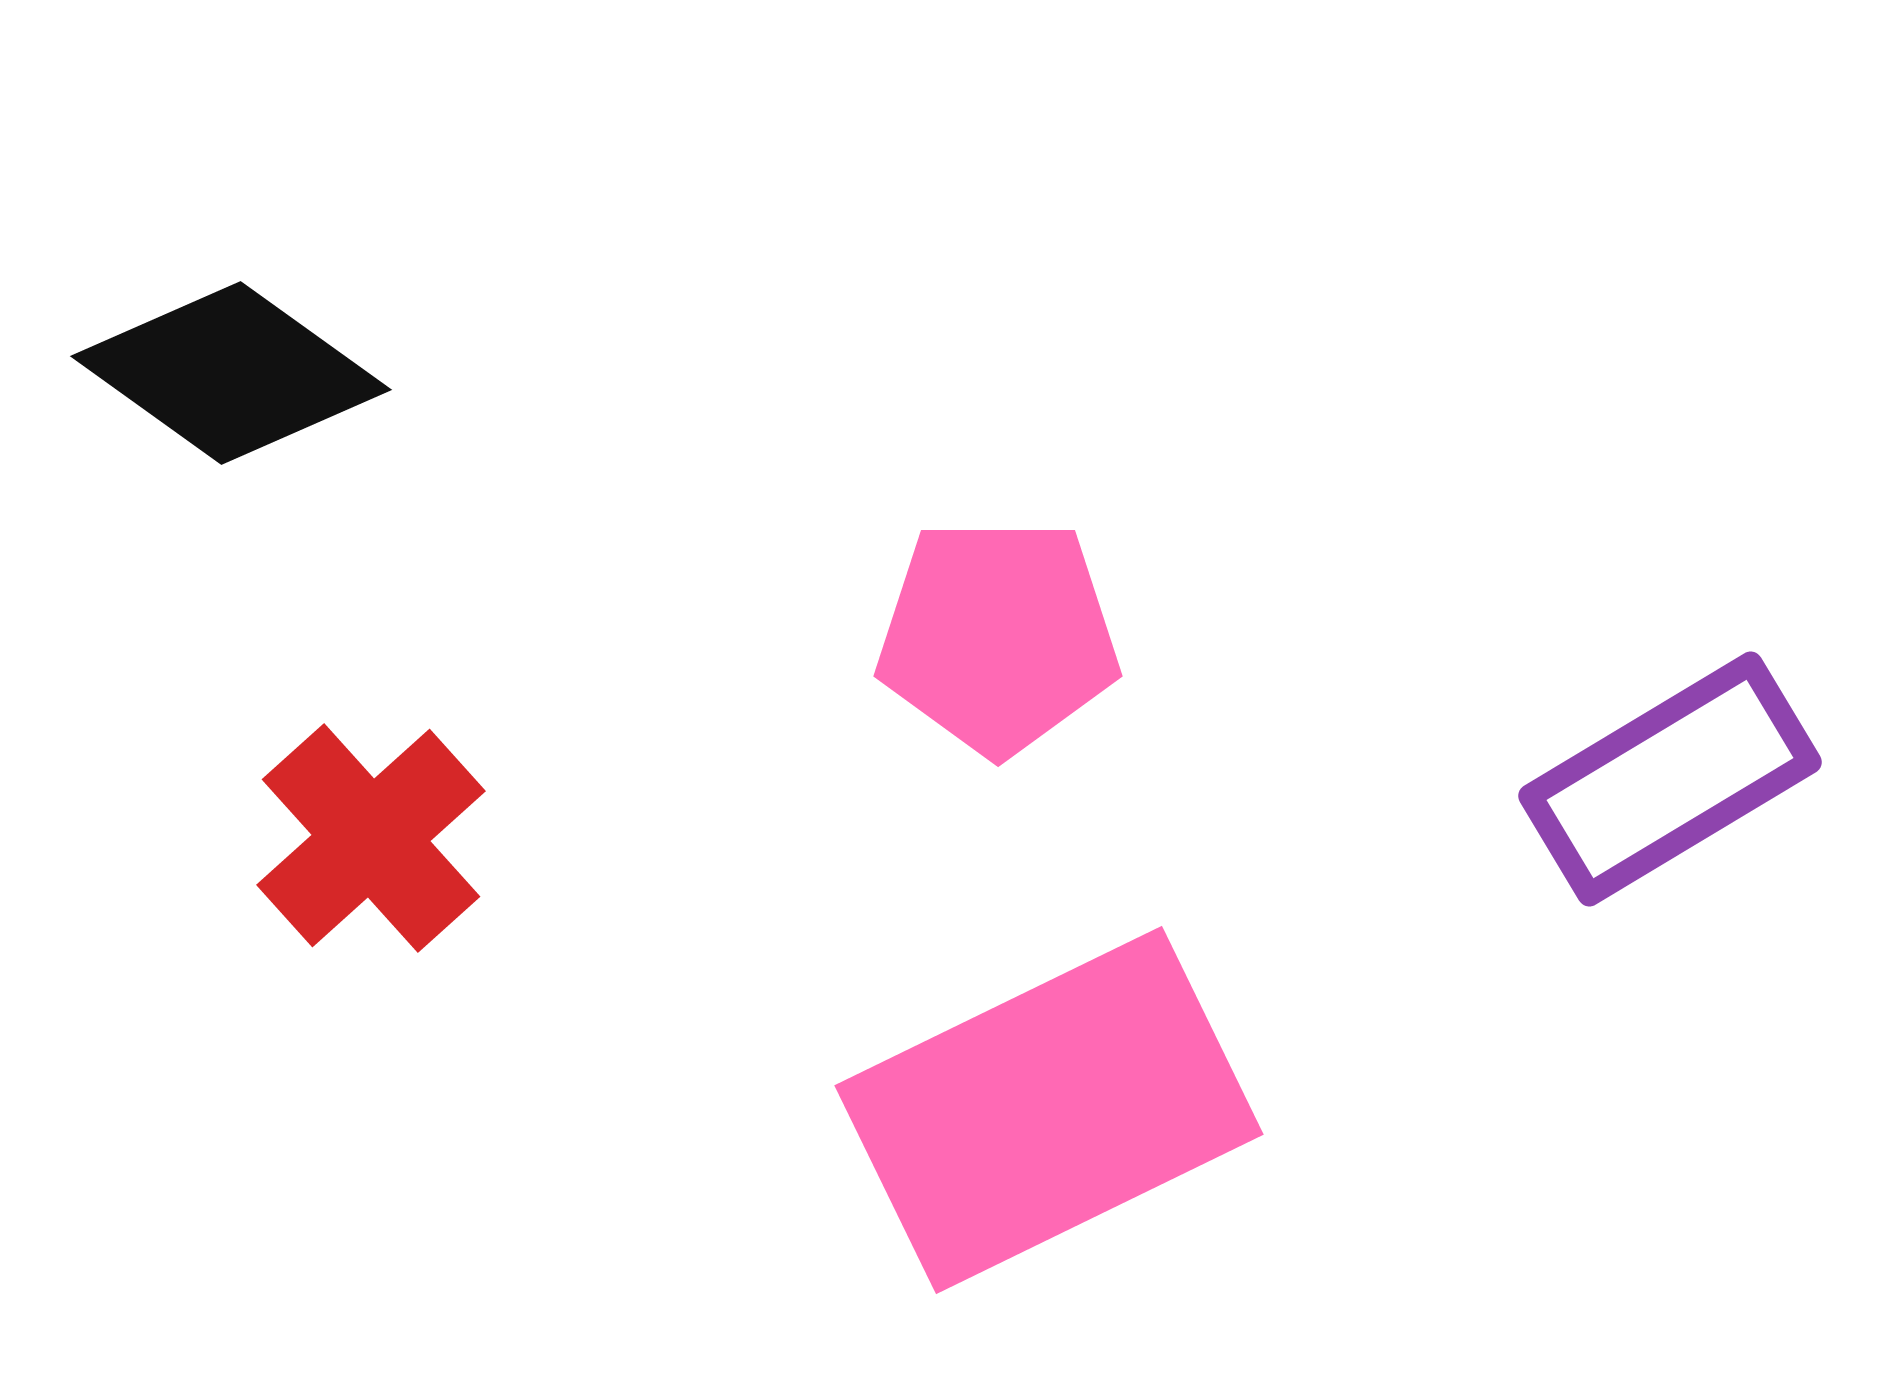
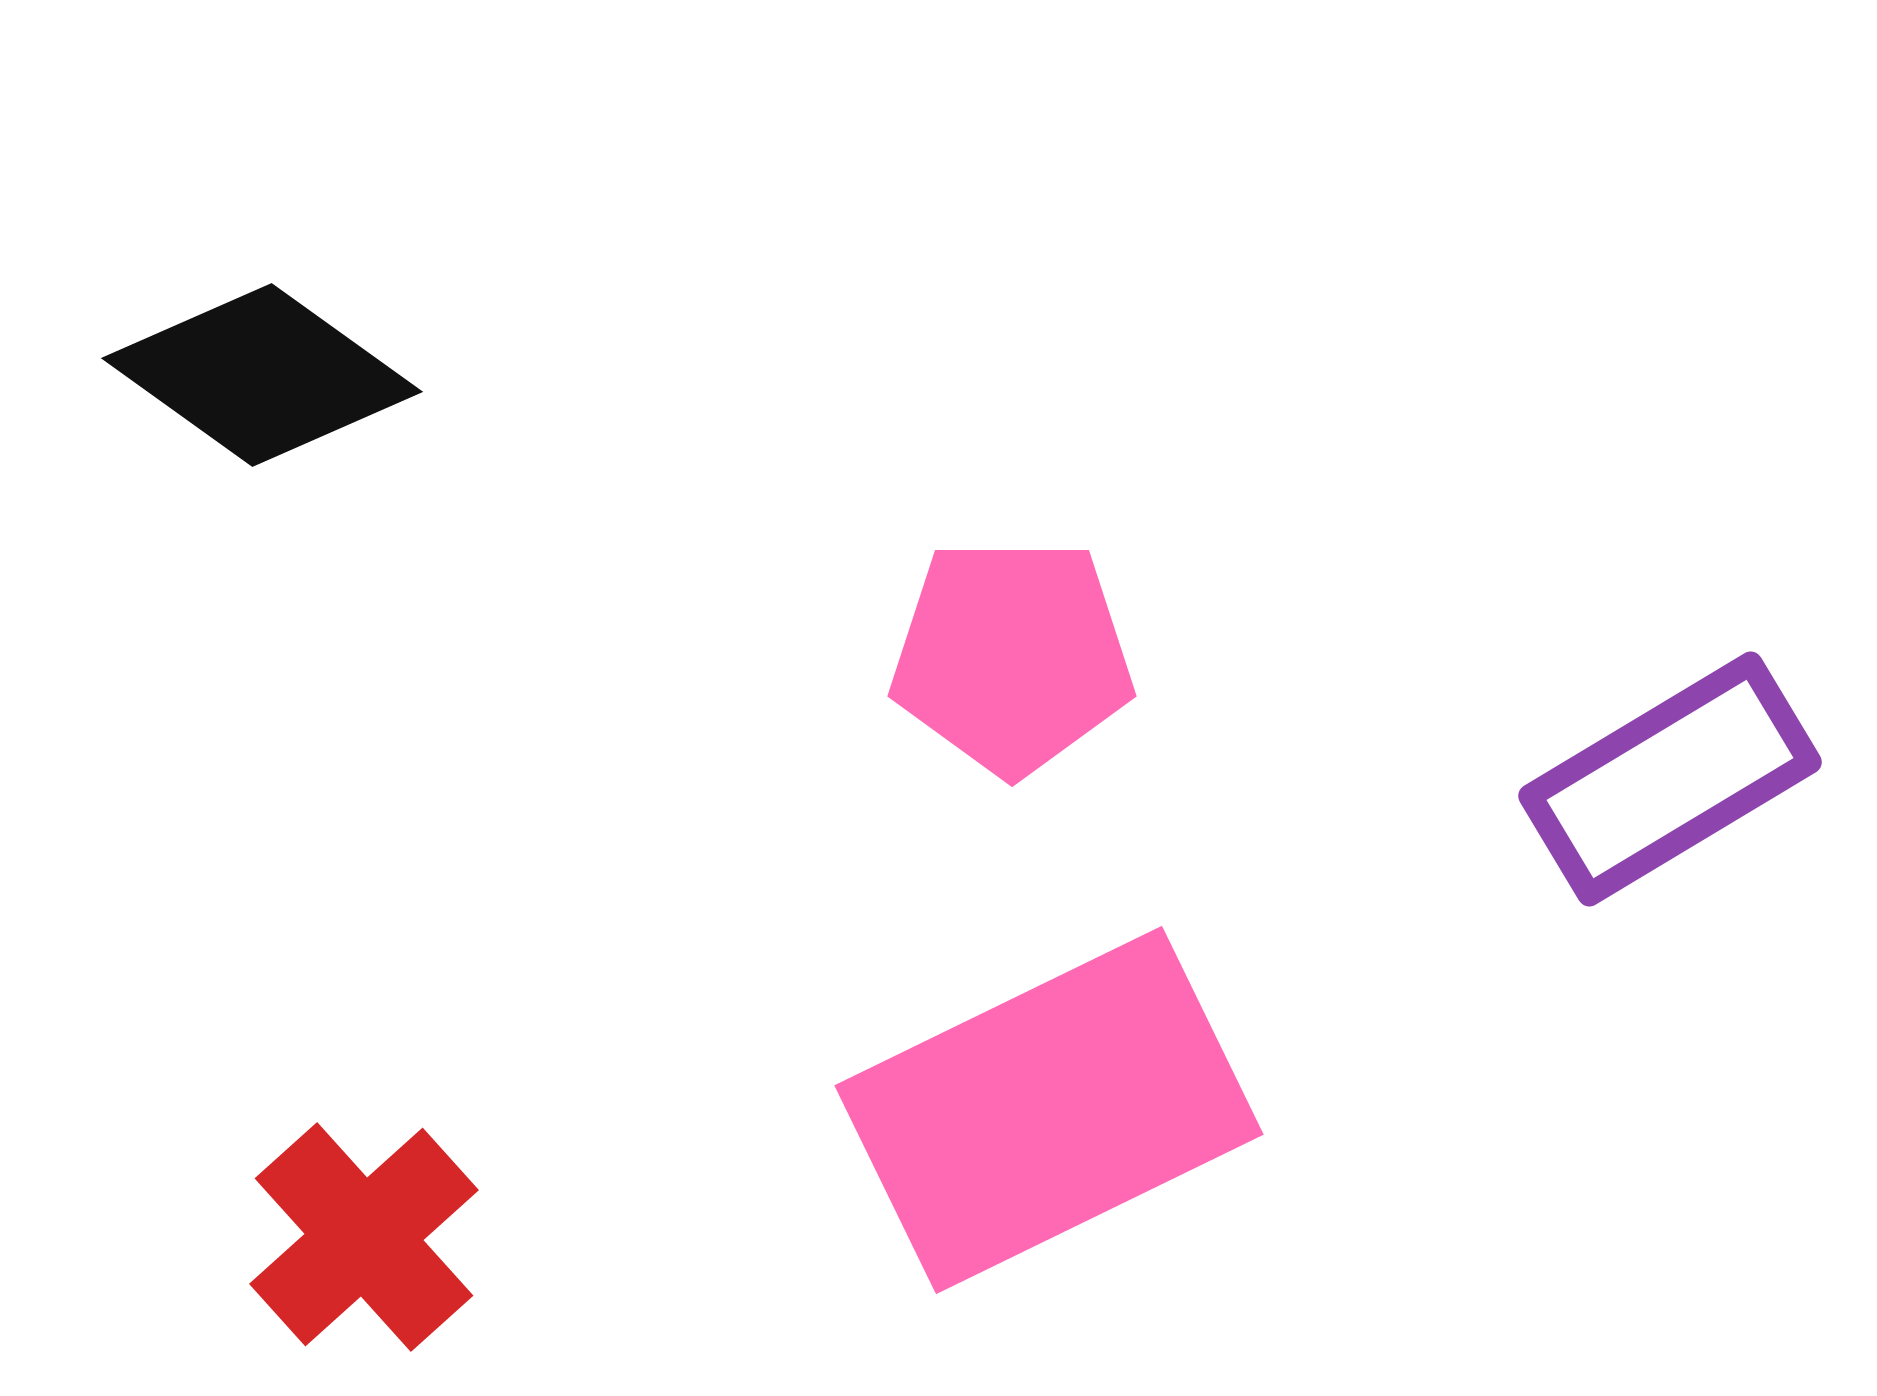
black diamond: moved 31 px right, 2 px down
pink pentagon: moved 14 px right, 20 px down
red cross: moved 7 px left, 399 px down
